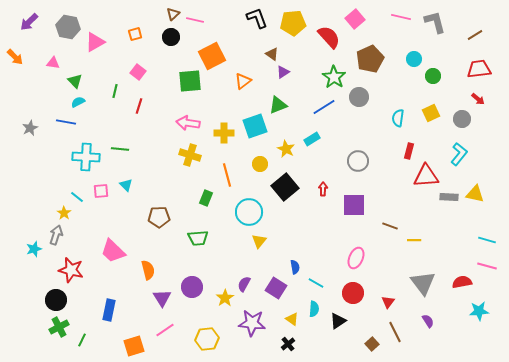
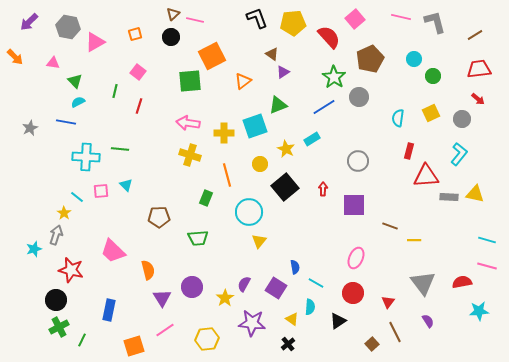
cyan semicircle at (314, 309): moved 4 px left, 2 px up
